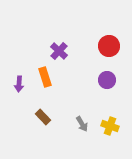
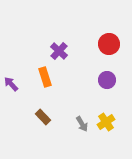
red circle: moved 2 px up
purple arrow: moved 8 px left; rotated 133 degrees clockwise
yellow cross: moved 4 px left, 4 px up; rotated 36 degrees clockwise
